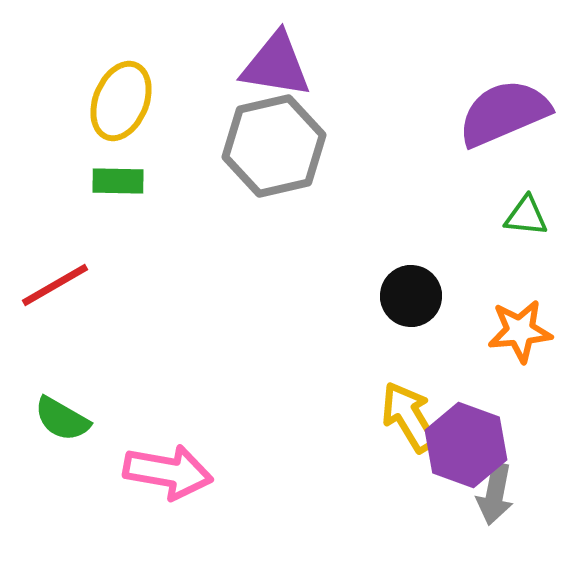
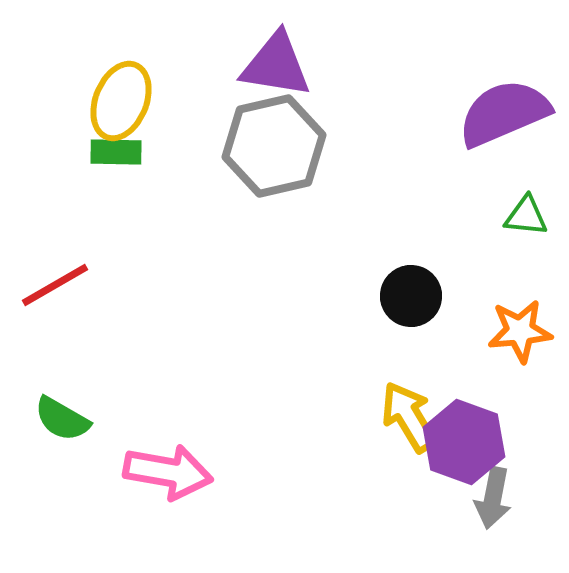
green rectangle: moved 2 px left, 29 px up
purple hexagon: moved 2 px left, 3 px up
gray arrow: moved 2 px left, 4 px down
